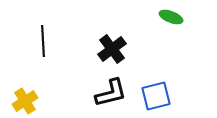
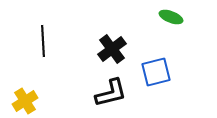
blue square: moved 24 px up
